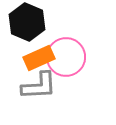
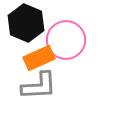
black hexagon: moved 1 px left, 1 px down
pink circle: moved 17 px up
